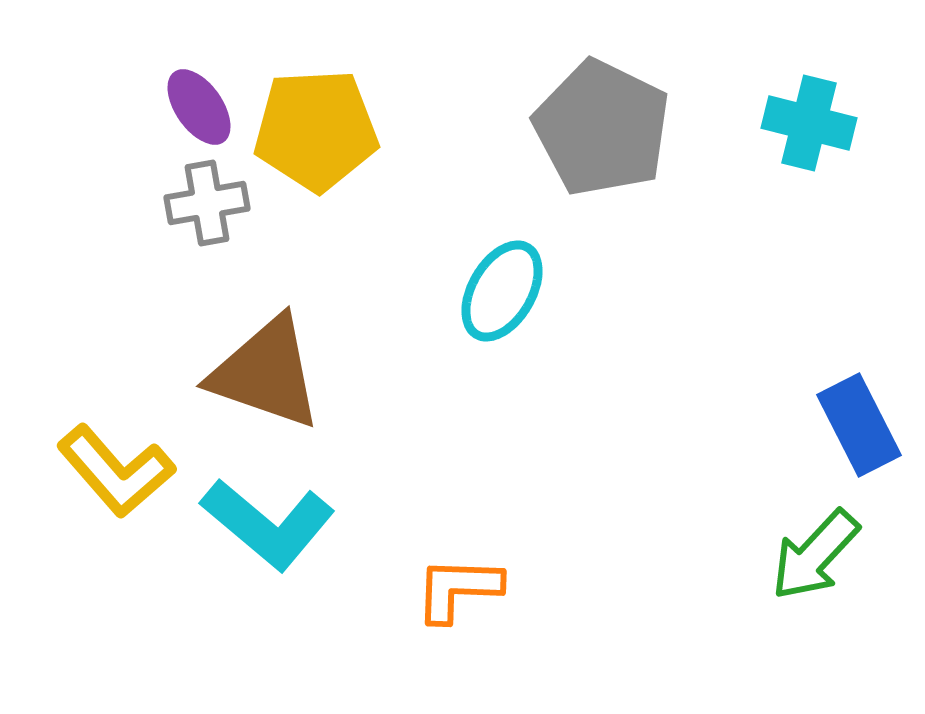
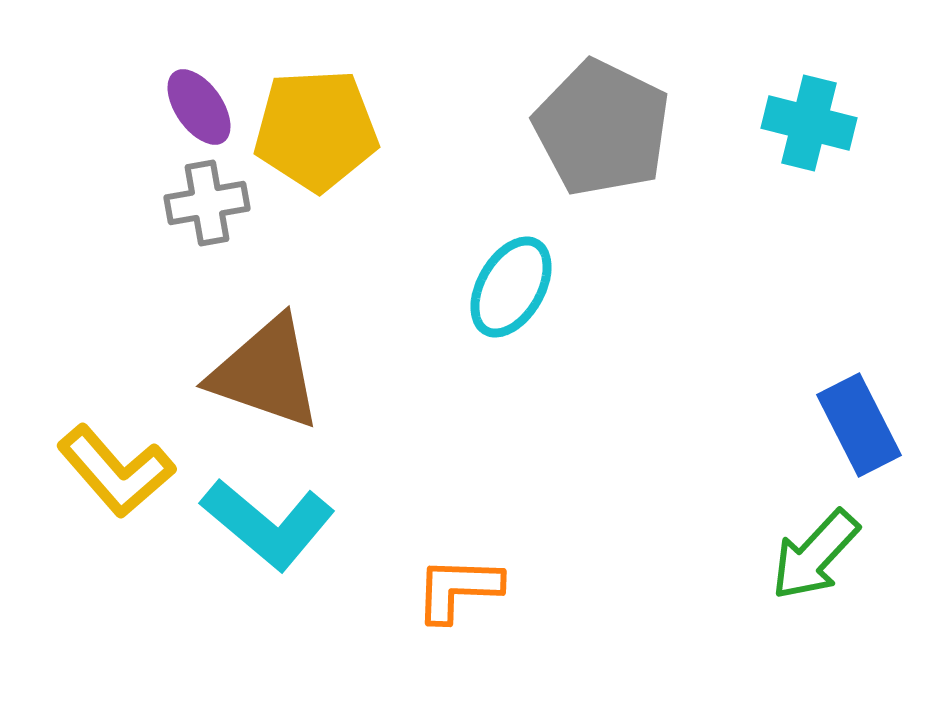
cyan ellipse: moved 9 px right, 4 px up
